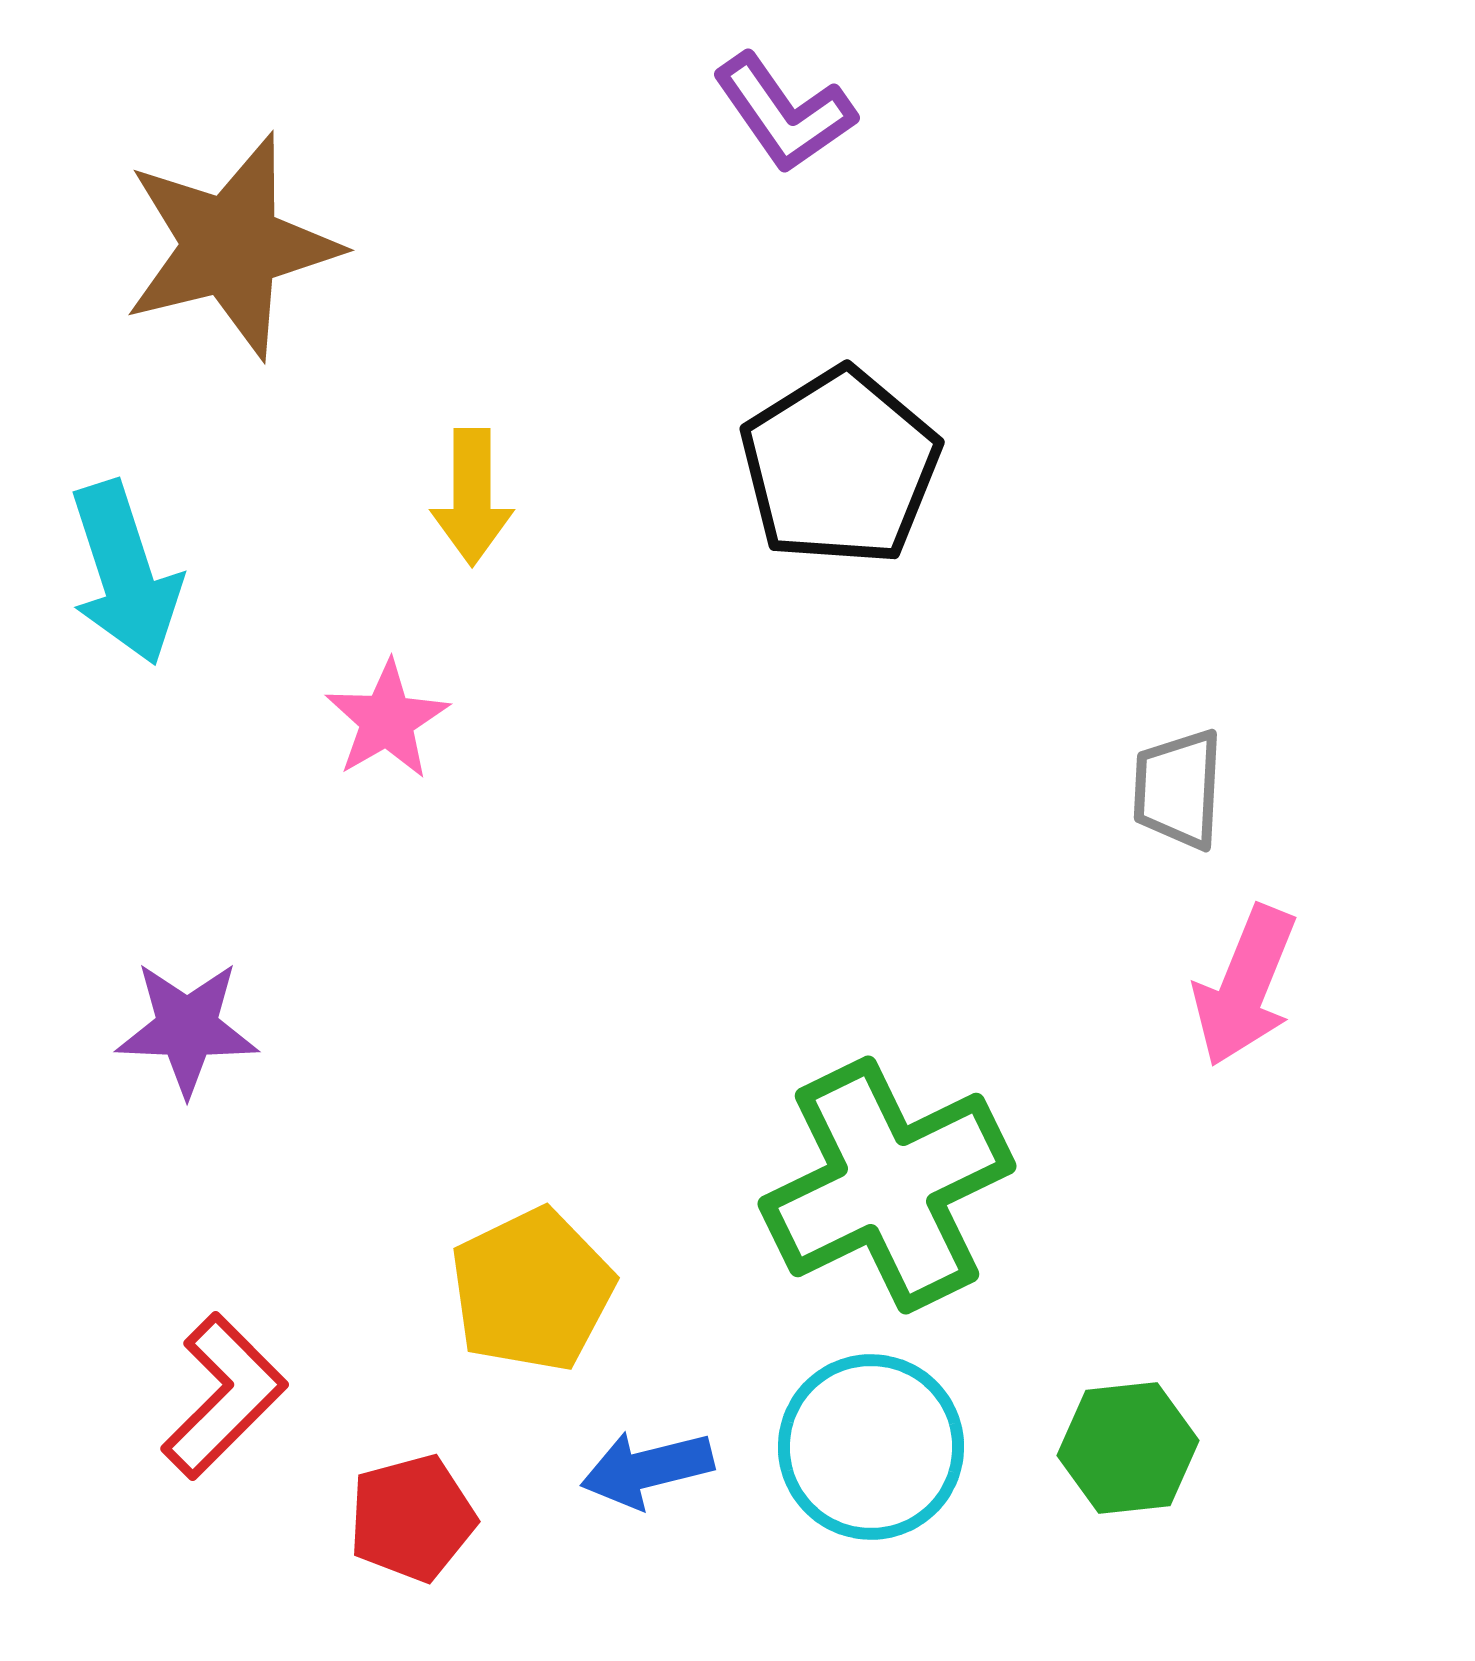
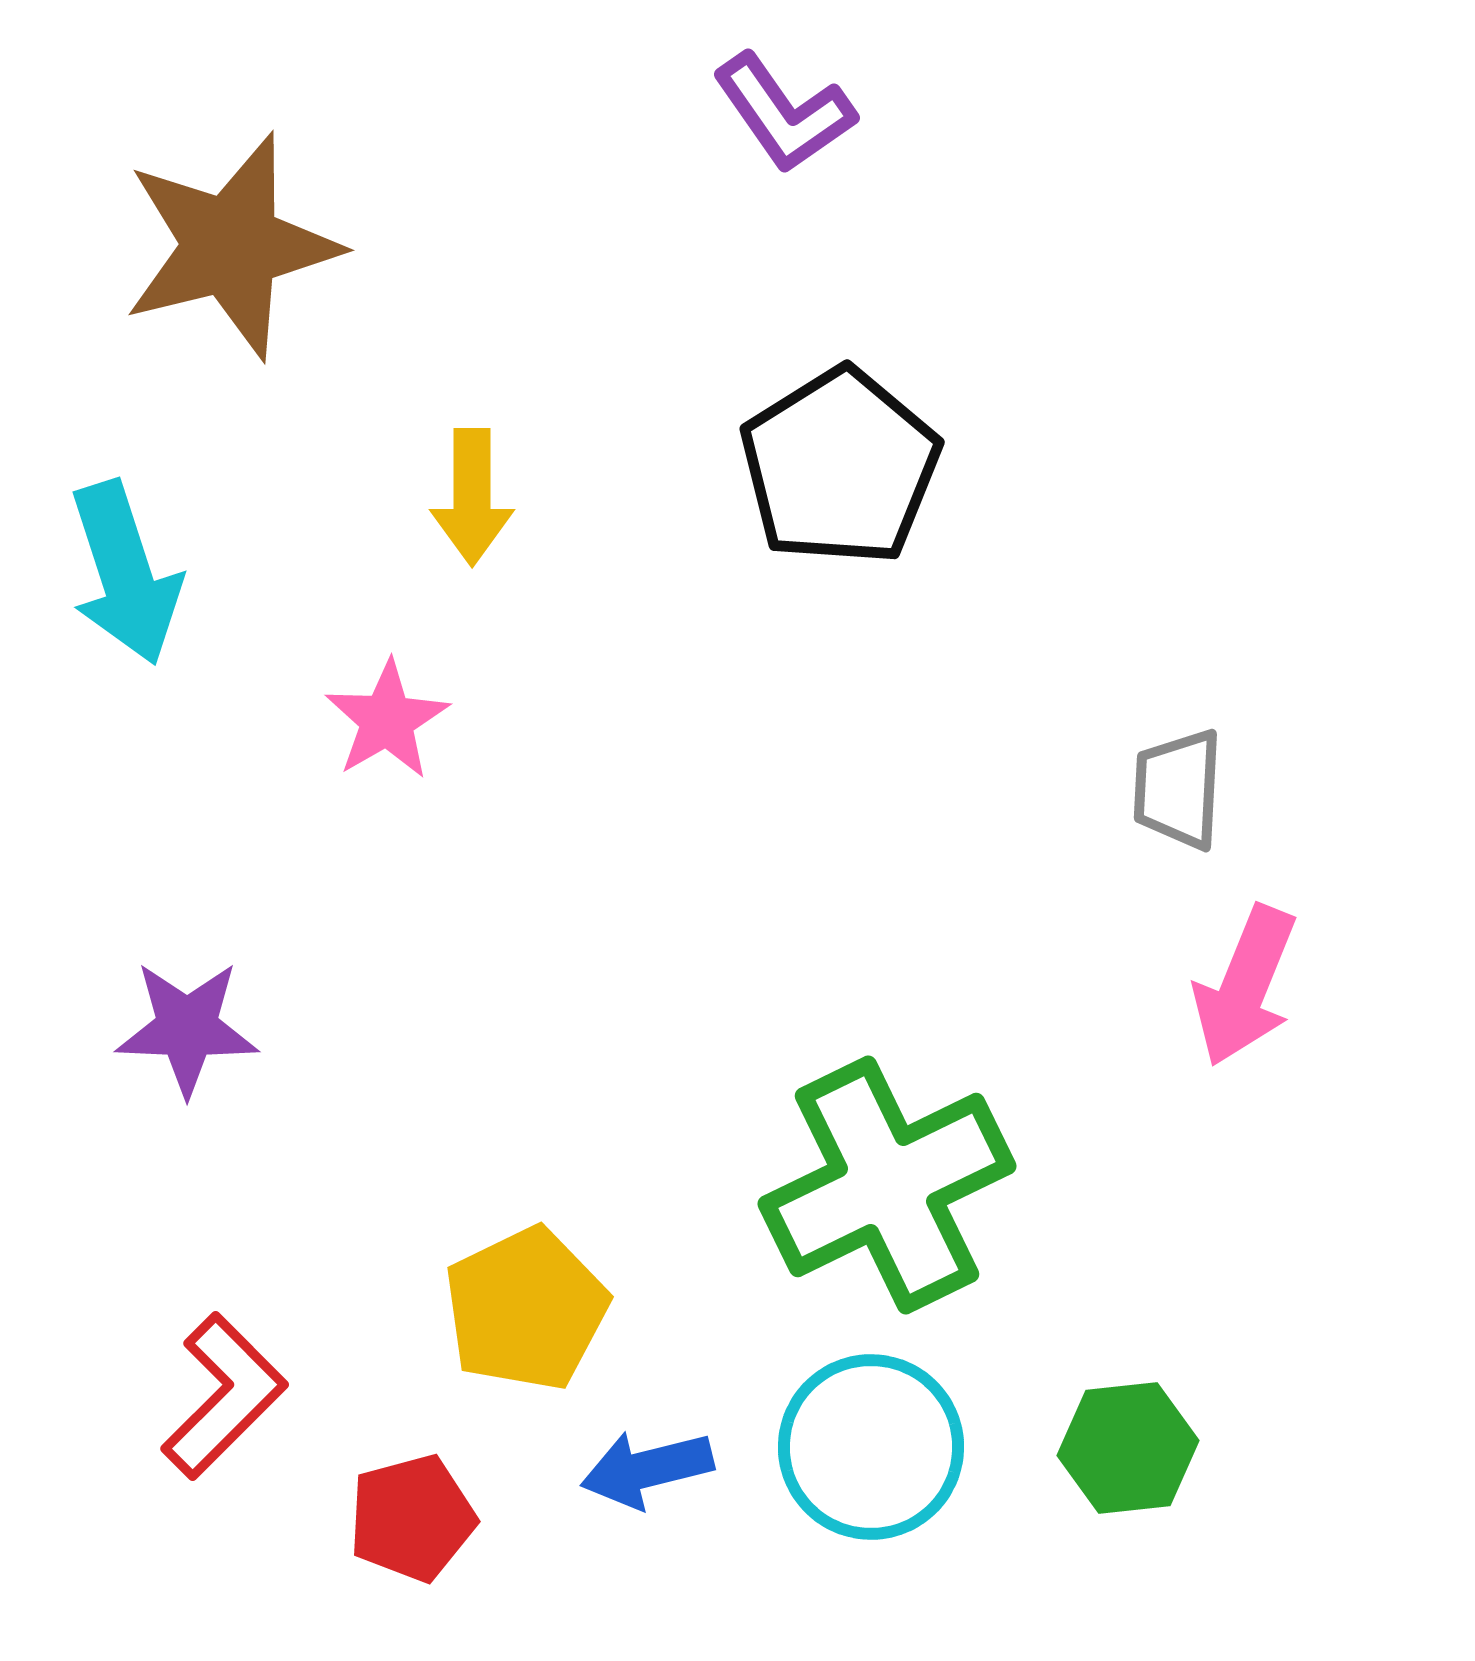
yellow pentagon: moved 6 px left, 19 px down
